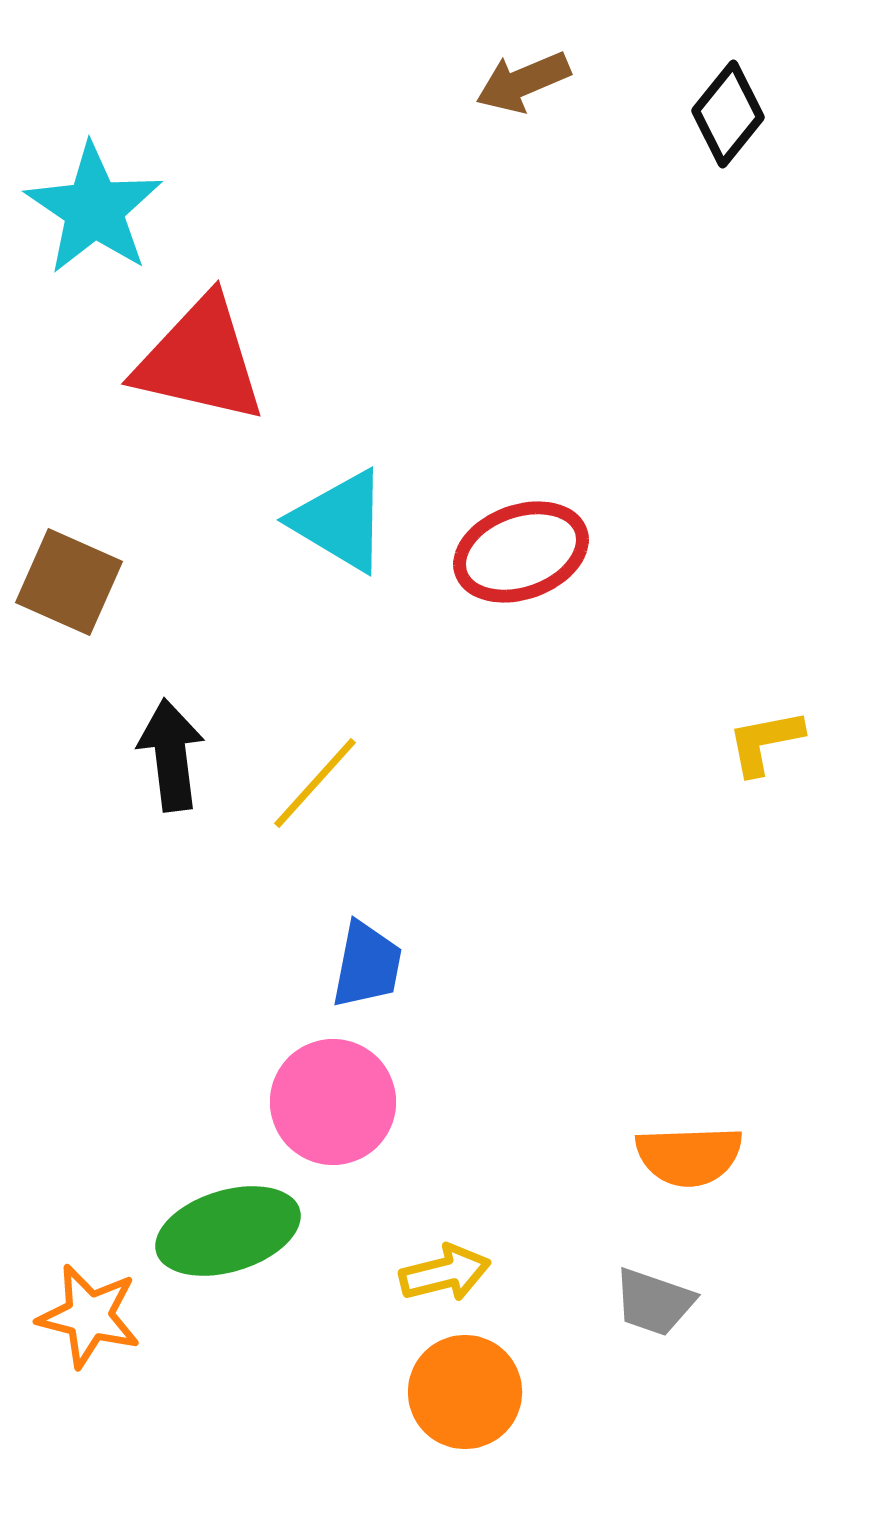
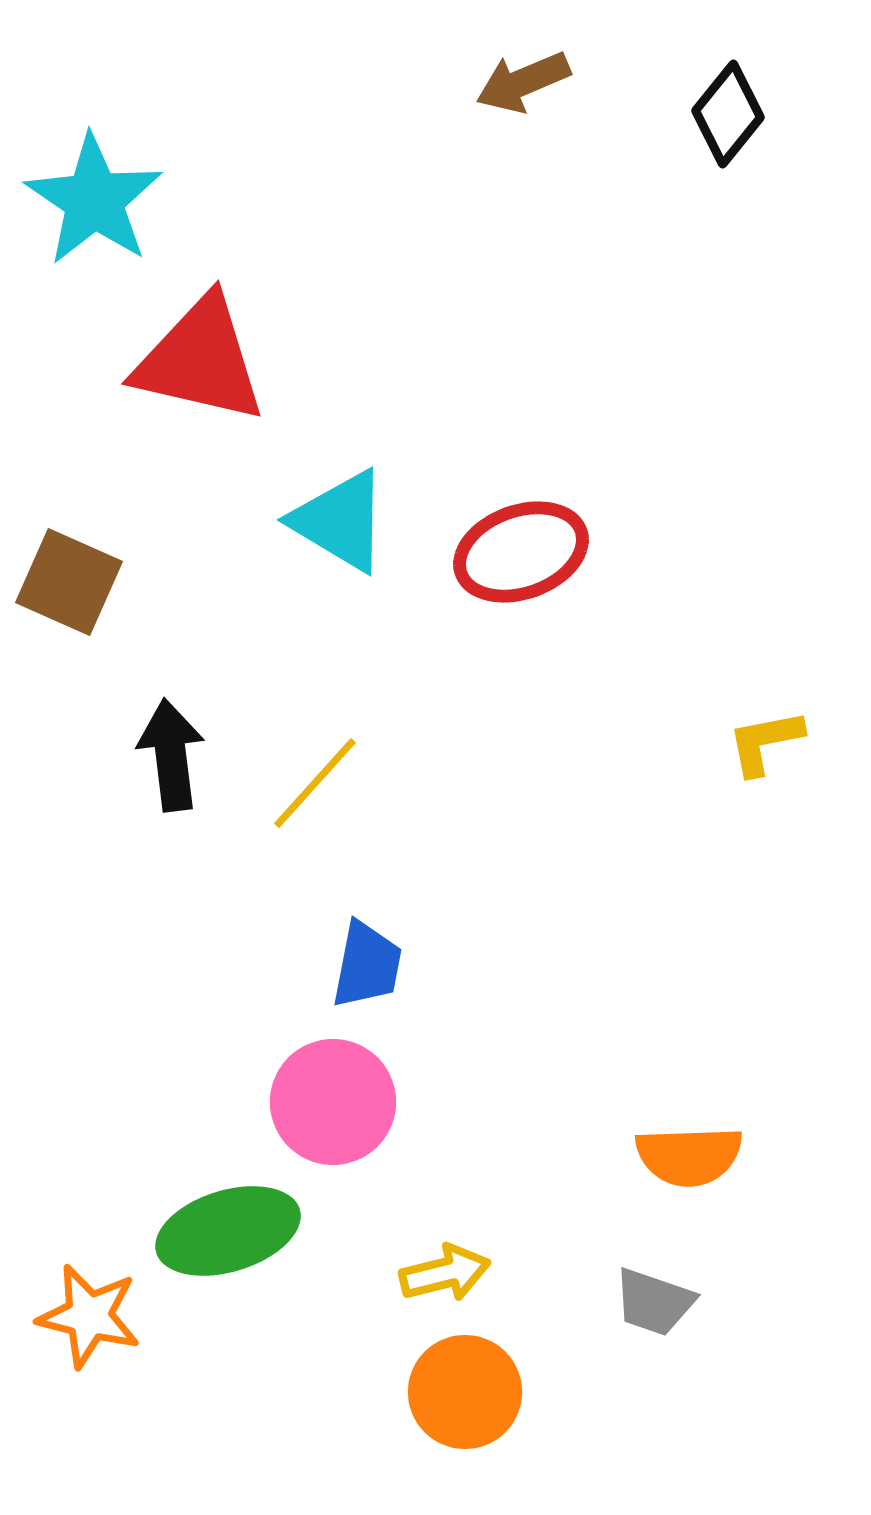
cyan star: moved 9 px up
